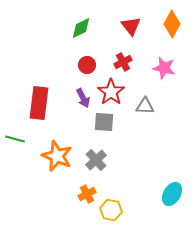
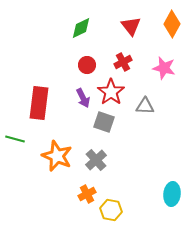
gray square: rotated 15 degrees clockwise
cyan ellipse: rotated 25 degrees counterclockwise
